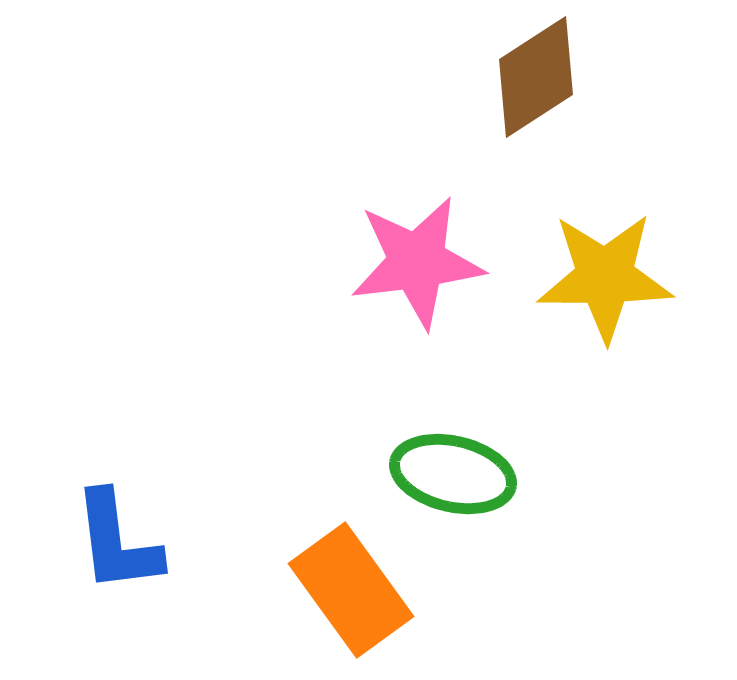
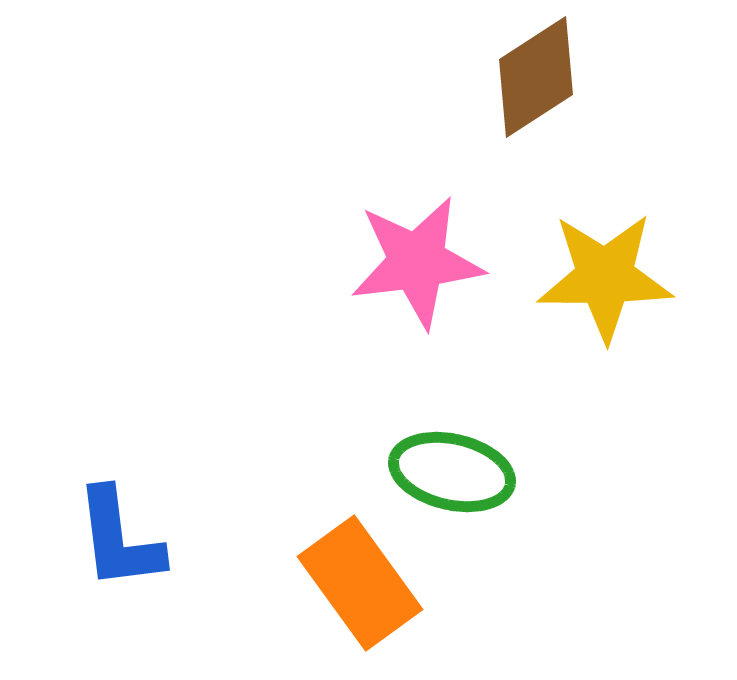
green ellipse: moved 1 px left, 2 px up
blue L-shape: moved 2 px right, 3 px up
orange rectangle: moved 9 px right, 7 px up
